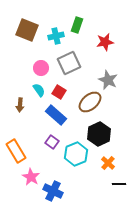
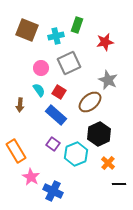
purple square: moved 1 px right, 2 px down
